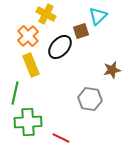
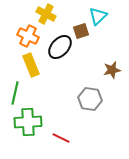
orange cross: rotated 20 degrees counterclockwise
